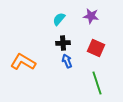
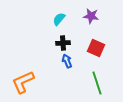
orange L-shape: moved 20 px down; rotated 55 degrees counterclockwise
